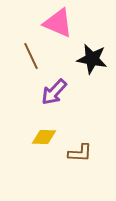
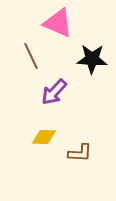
black star: rotated 8 degrees counterclockwise
